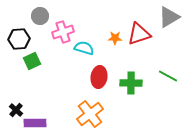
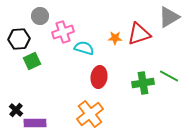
green line: moved 1 px right
green cross: moved 12 px right; rotated 10 degrees counterclockwise
